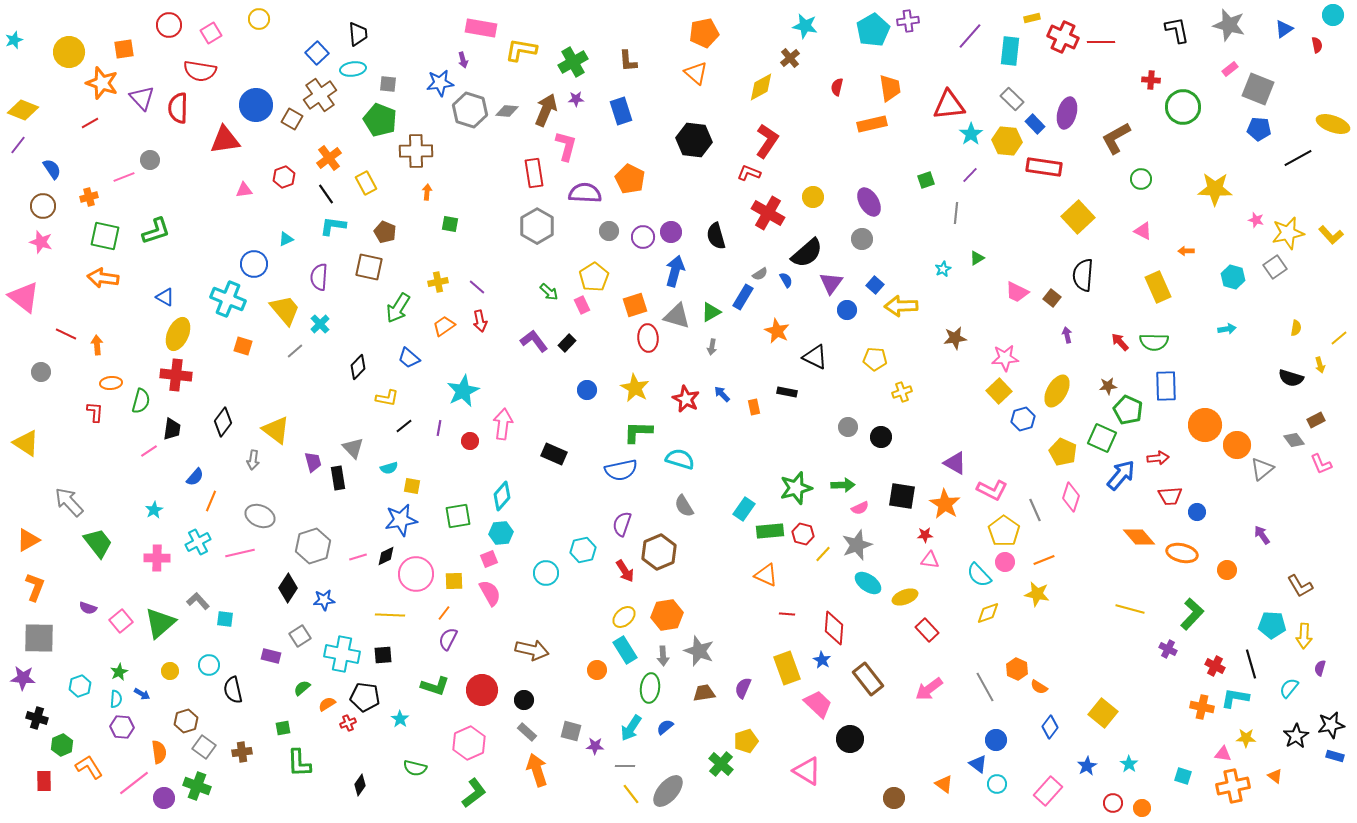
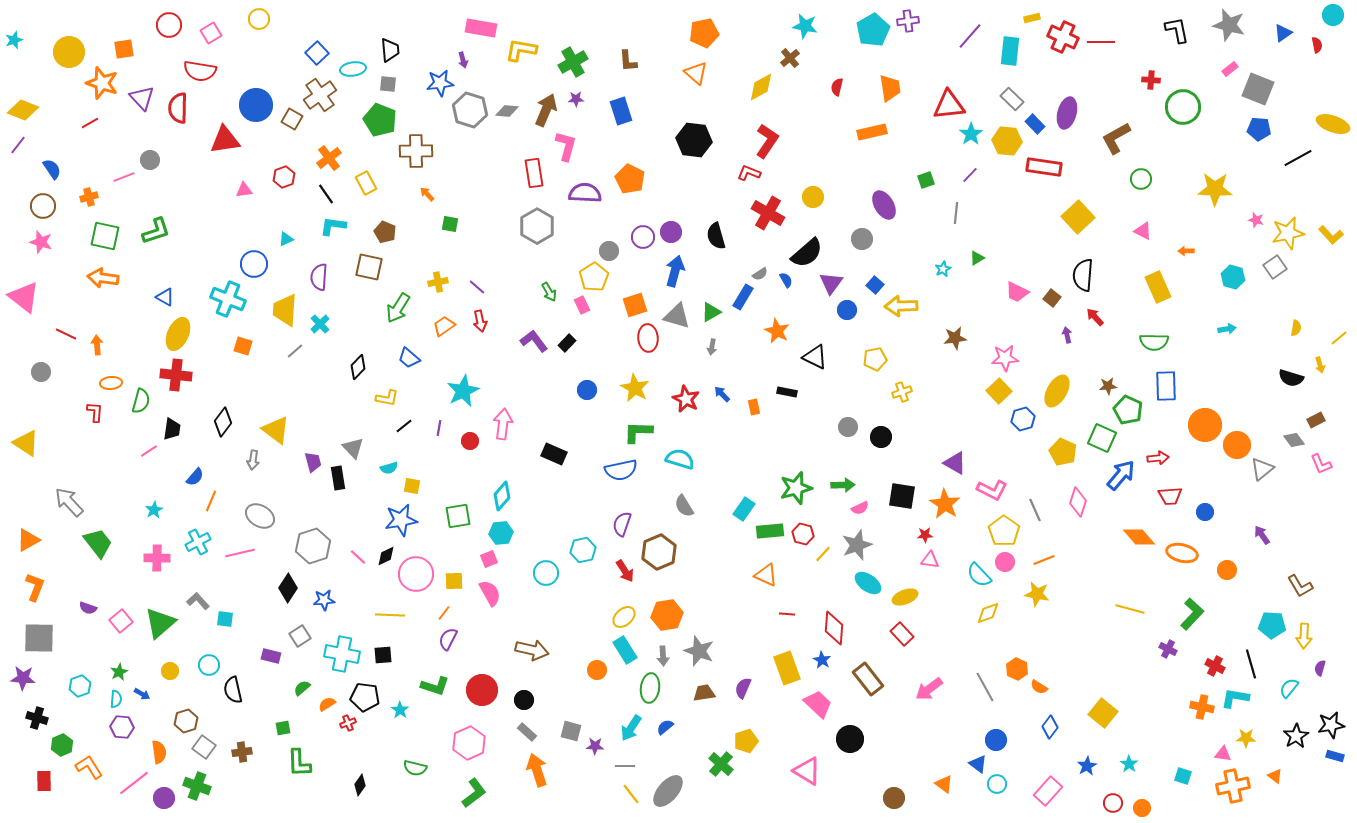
blue triangle at (1284, 29): moved 1 px left, 4 px down
black trapezoid at (358, 34): moved 32 px right, 16 px down
orange rectangle at (872, 124): moved 8 px down
orange arrow at (427, 192): moved 2 px down; rotated 49 degrees counterclockwise
purple ellipse at (869, 202): moved 15 px right, 3 px down
gray circle at (609, 231): moved 20 px down
green arrow at (549, 292): rotated 18 degrees clockwise
yellow trapezoid at (285, 310): rotated 136 degrees counterclockwise
red arrow at (1120, 342): moved 25 px left, 25 px up
yellow pentagon at (875, 359): rotated 15 degrees counterclockwise
pink diamond at (1071, 497): moved 7 px right, 5 px down
blue circle at (1197, 512): moved 8 px right
gray ellipse at (260, 516): rotated 8 degrees clockwise
pink line at (358, 557): rotated 60 degrees clockwise
red rectangle at (927, 630): moved 25 px left, 4 px down
cyan star at (400, 719): moved 9 px up
